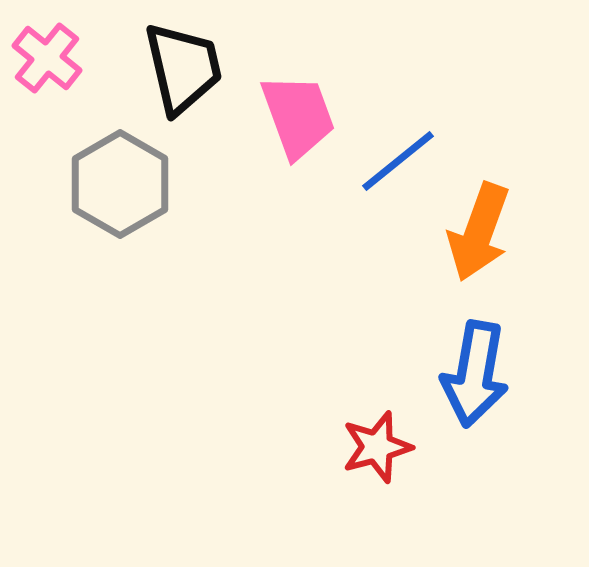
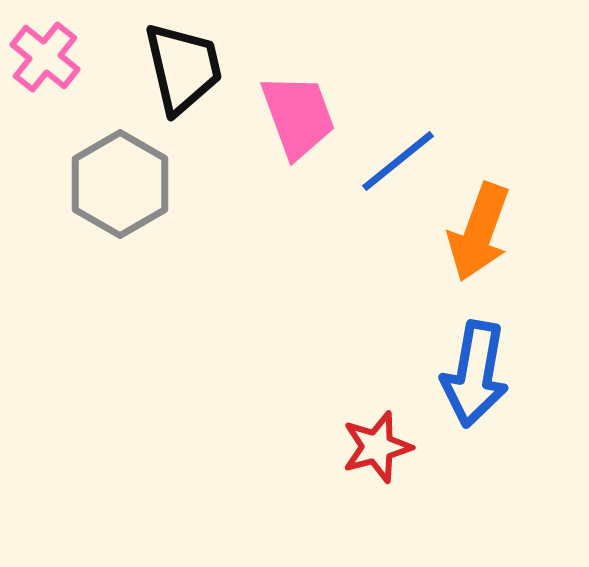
pink cross: moved 2 px left, 1 px up
